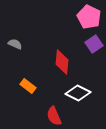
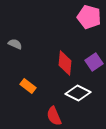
pink pentagon: rotated 10 degrees counterclockwise
purple square: moved 18 px down
red diamond: moved 3 px right, 1 px down
